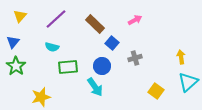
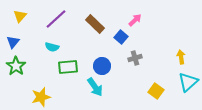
pink arrow: rotated 16 degrees counterclockwise
blue square: moved 9 px right, 6 px up
